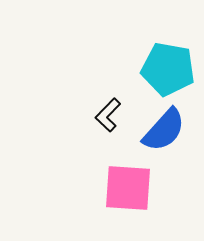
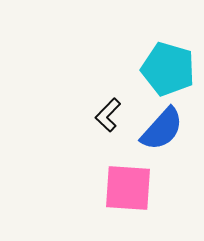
cyan pentagon: rotated 6 degrees clockwise
blue semicircle: moved 2 px left, 1 px up
